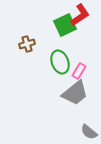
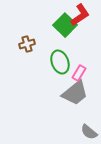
green square: rotated 20 degrees counterclockwise
pink rectangle: moved 2 px down
